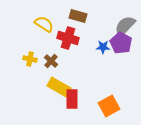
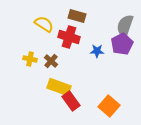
brown rectangle: moved 1 px left
gray semicircle: rotated 25 degrees counterclockwise
red cross: moved 1 px right, 1 px up
purple pentagon: moved 1 px right, 1 px down; rotated 15 degrees clockwise
blue star: moved 6 px left, 4 px down
yellow rectangle: rotated 10 degrees counterclockwise
red rectangle: moved 1 px left, 2 px down; rotated 36 degrees counterclockwise
orange square: rotated 20 degrees counterclockwise
